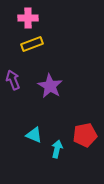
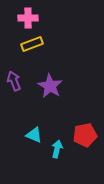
purple arrow: moved 1 px right, 1 px down
